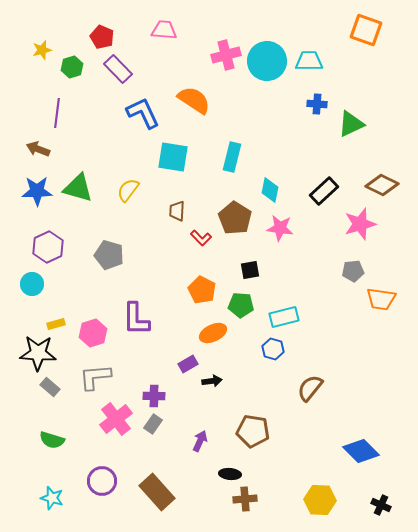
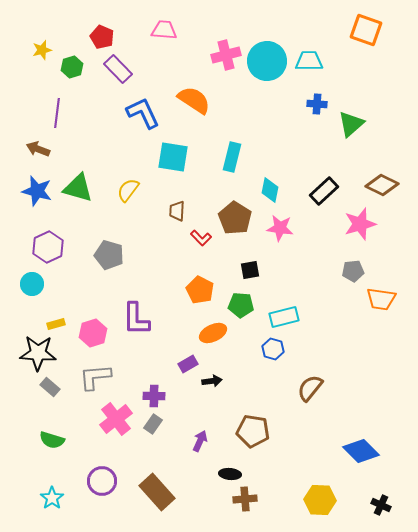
green triangle at (351, 124): rotated 16 degrees counterclockwise
blue star at (37, 191): rotated 16 degrees clockwise
orange pentagon at (202, 290): moved 2 px left
cyan star at (52, 498): rotated 20 degrees clockwise
